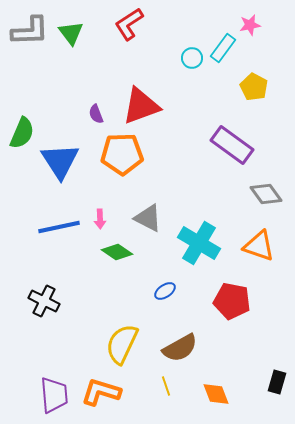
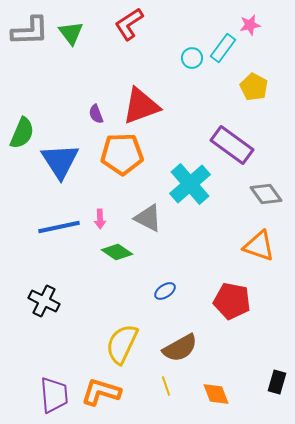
cyan cross: moved 9 px left, 59 px up; rotated 18 degrees clockwise
